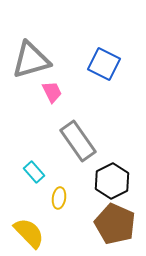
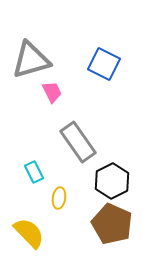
gray rectangle: moved 1 px down
cyan rectangle: rotated 15 degrees clockwise
brown pentagon: moved 3 px left
